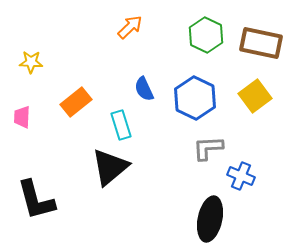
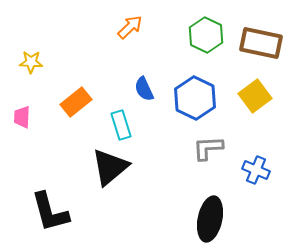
blue cross: moved 15 px right, 6 px up
black L-shape: moved 14 px right, 12 px down
